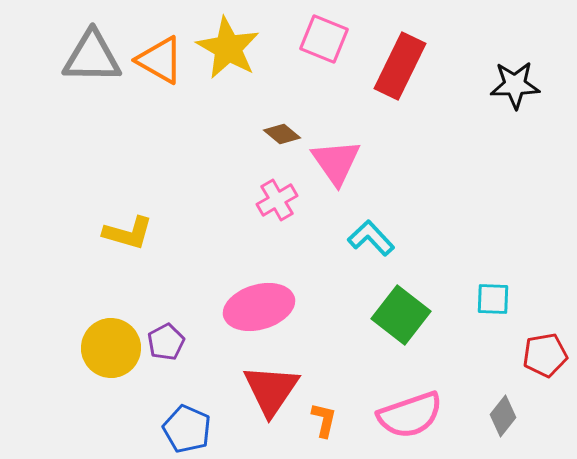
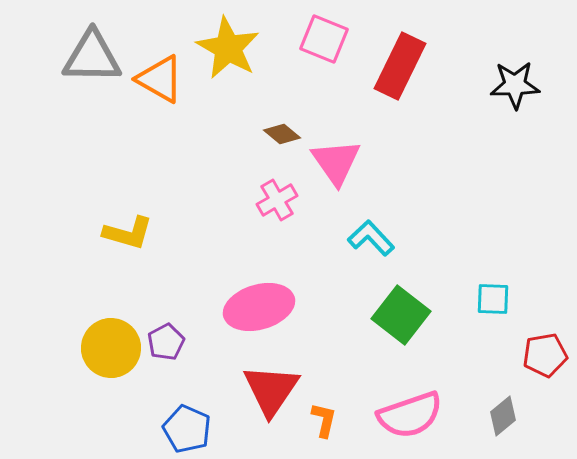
orange triangle: moved 19 px down
gray diamond: rotated 12 degrees clockwise
